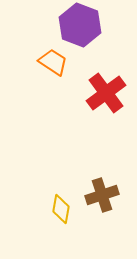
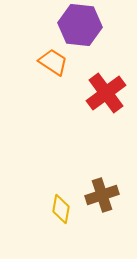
purple hexagon: rotated 15 degrees counterclockwise
